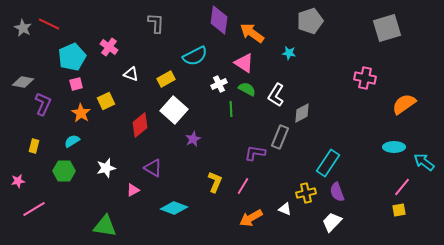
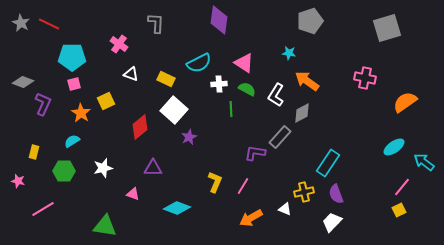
gray star at (23, 28): moved 2 px left, 5 px up
orange arrow at (252, 33): moved 55 px right, 48 px down
pink cross at (109, 47): moved 10 px right, 3 px up
cyan semicircle at (195, 56): moved 4 px right, 7 px down
cyan pentagon at (72, 57): rotated 24 degrees clockwise
yellow rectangle at (166, 79): rotated 54 degrees clockwise
gray diamond at (23, 82): rotated 10 degrees clockwise
pink square at (76, 84): moved 2 px left
white cross at (219, 84): rotated 21 degrees clockwise
orange semicircle at (404, 104): moved 1 px right, 2 px up
red diamond at (140, 125): moved 2 px down
gray rectangle at (280, 137): rotated 20 degrees clockwise
purple star at (193, 139): moved 4 px left, 2 px up
yellow rectangle at (34, 146): moved 6 px down
cyan ellipse at (394, 147): rotated 35 degrees counterclockwise
white star at (106, 168): moved 3 px left
purple triangle at (153, 168): rotated 30 degrees counterclockwise
pink star at (18, 181): rotated 24 degrees clockwise
pink triangle at (133, 190): moved 4 px down; rotated 48 degrees clockwise
purple semicircle at (337, 192): moved 1 px left, 2 px down
yellow cross at (306, 193): moved 2 px left, 1 px up
cyan diamond at (174, 208): moved 3 px right
pink line at (34, 209): moved 9 px right
yellow square at (399, 210): rotated 16 degrees counterclockwise
